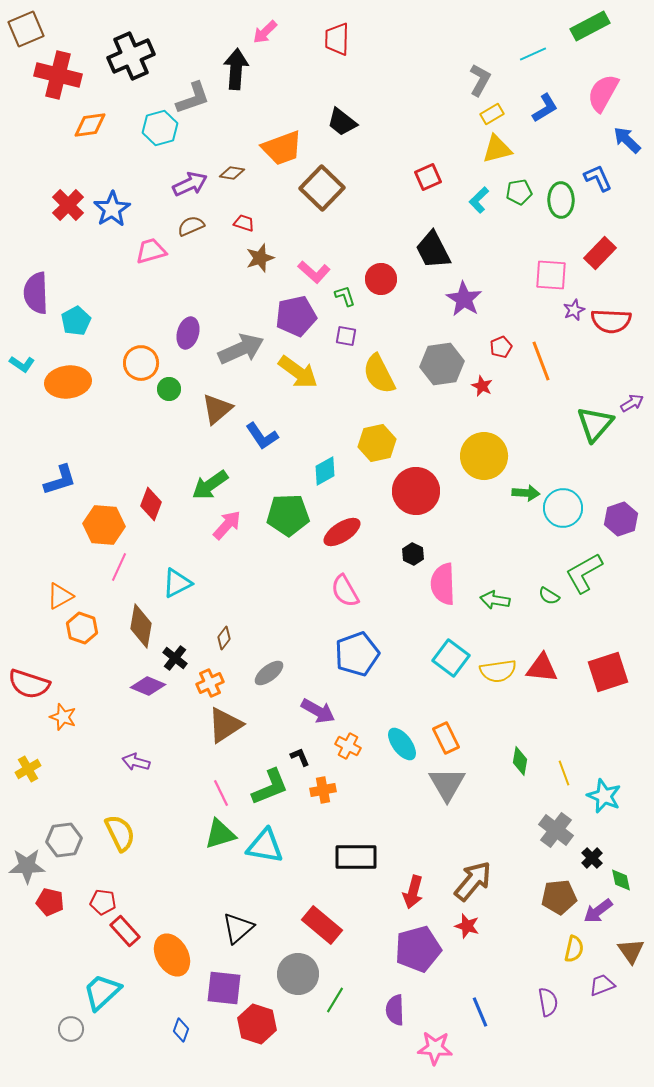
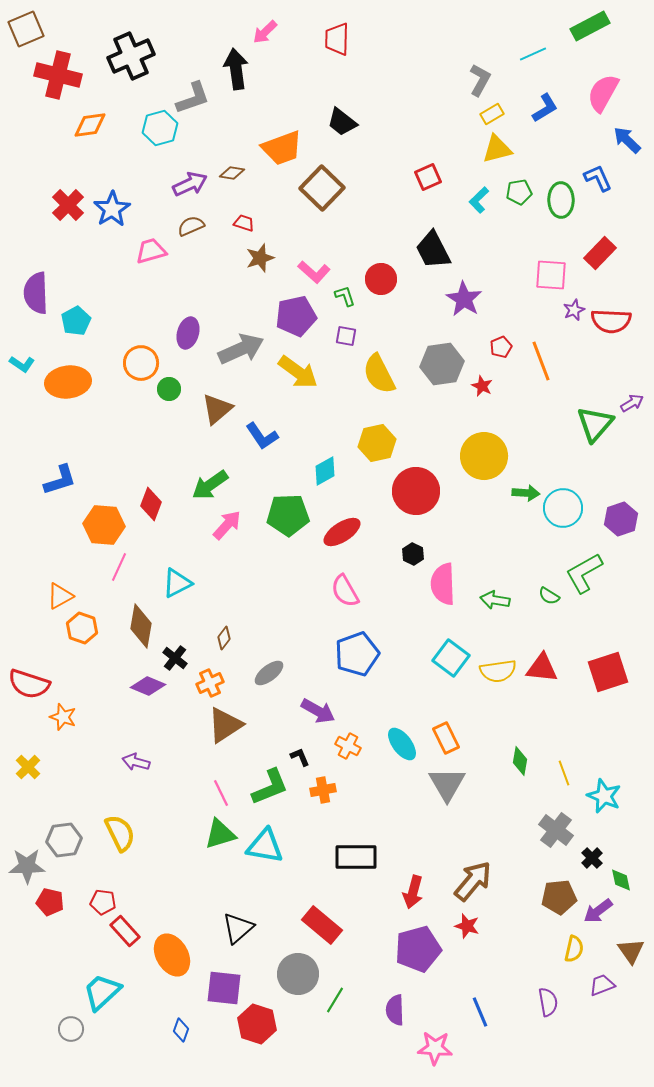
black arrow at (236, 69): rotated 12 degrees counterclockwise
yellow cross at (28, 769): moved 2 px up; rotated 15 degrees counterclockwise
